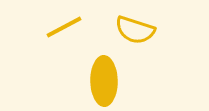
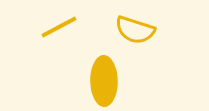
yellow line: moved 5 px left
